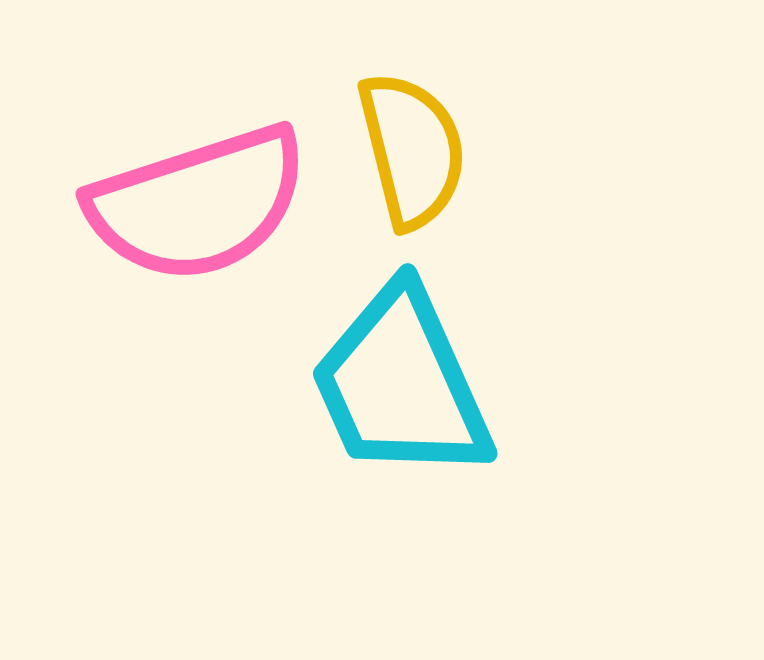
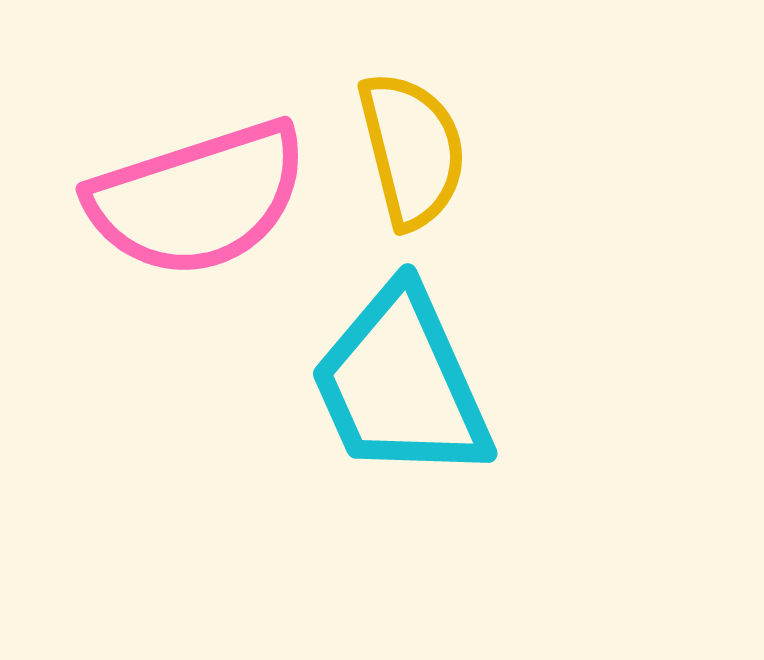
pink semicircle: moved 5 px up
